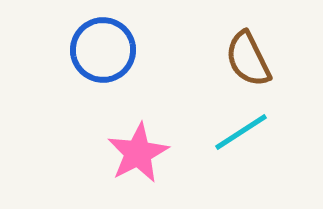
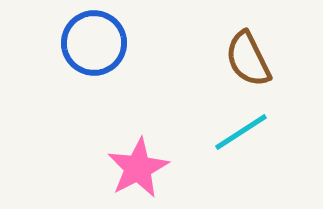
blue circle: moved 9 px left, 7 px up
pink star: moved 15 px down
